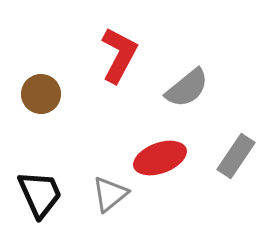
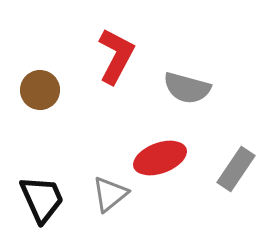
red L-shape: moved 3 px left, 1 px down
gray semicircle: rotated 54 degrees clockwise
brown circle: moved 1 px left, 4 px up
gray rectangle: moved 13 px down
black trapezoid: moved 2 px right, 5 px down
